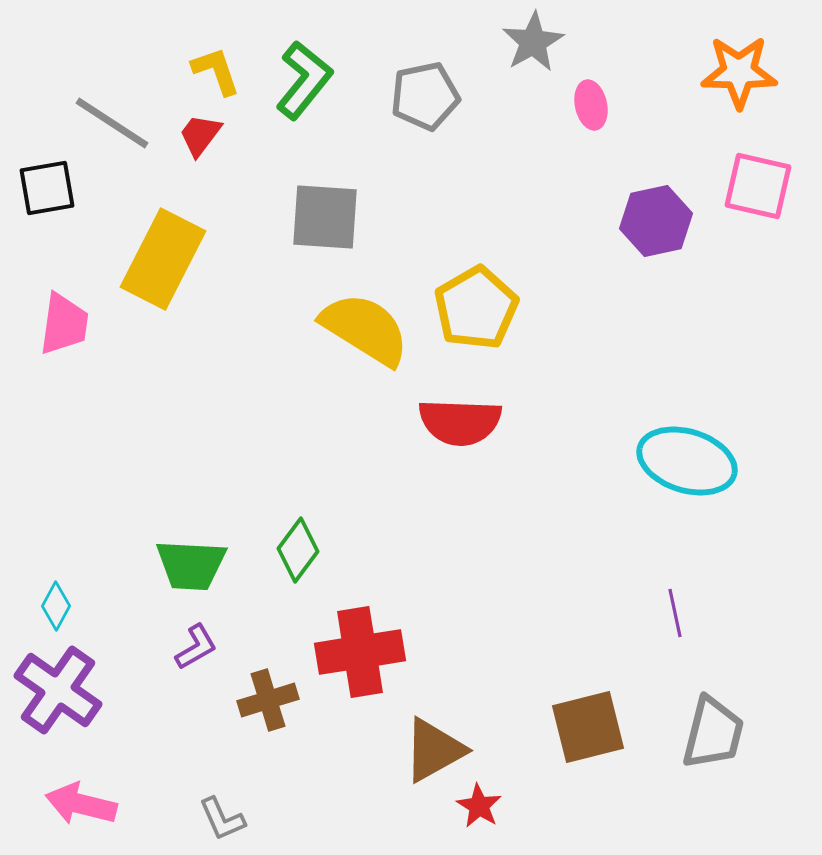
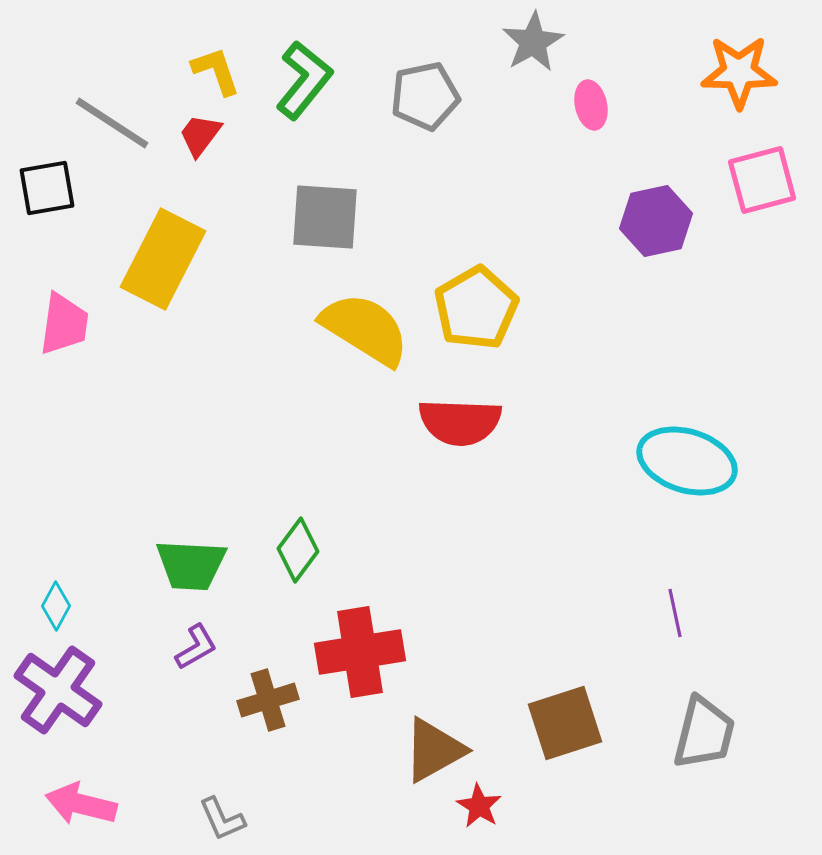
pink square: moved 4 px right, 6 px up; rotated 28 degrees counterclockwise
brown square: moved 23 px left, 4 px up; rotated 4 degrees counterclockwise
gray trapezoid: moved 9 px left
